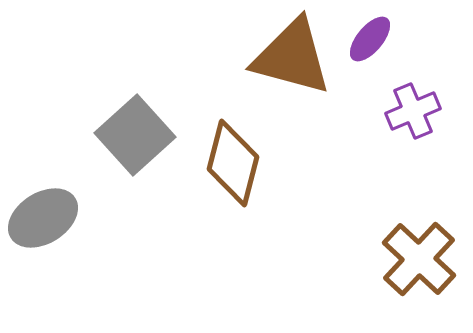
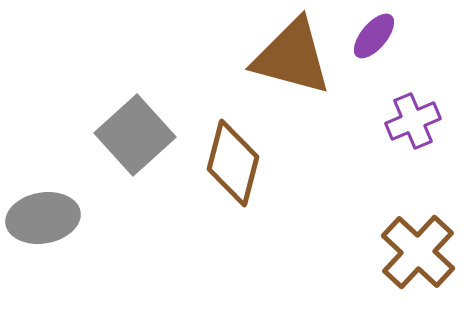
purple ellipse: moved 4 px right, 3 px up
purple cross: moved 10 px down
gray ellipse: rotated 22 degrees clockwise
brown cross: moved 1 px left, 7 px up
